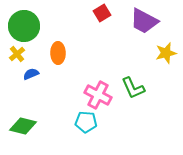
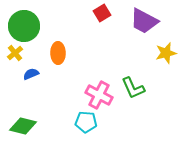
yellow cross: moved 2 px left, 1 px up
pink cross: moved 1 px right
